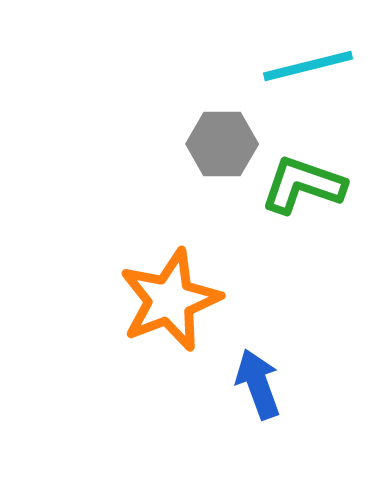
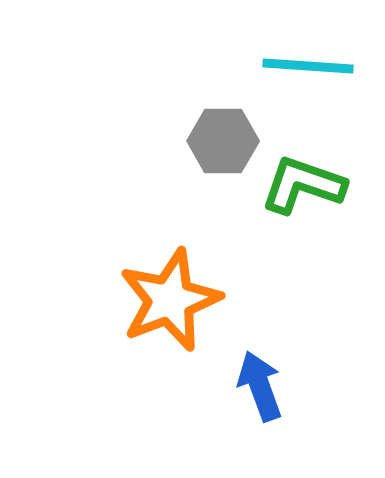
cyan line: rotated 18 degrees clockwise
gray hexagon: moved 1 px right, 3 px up
blue arrow: moved 2 px right, 2 px down
